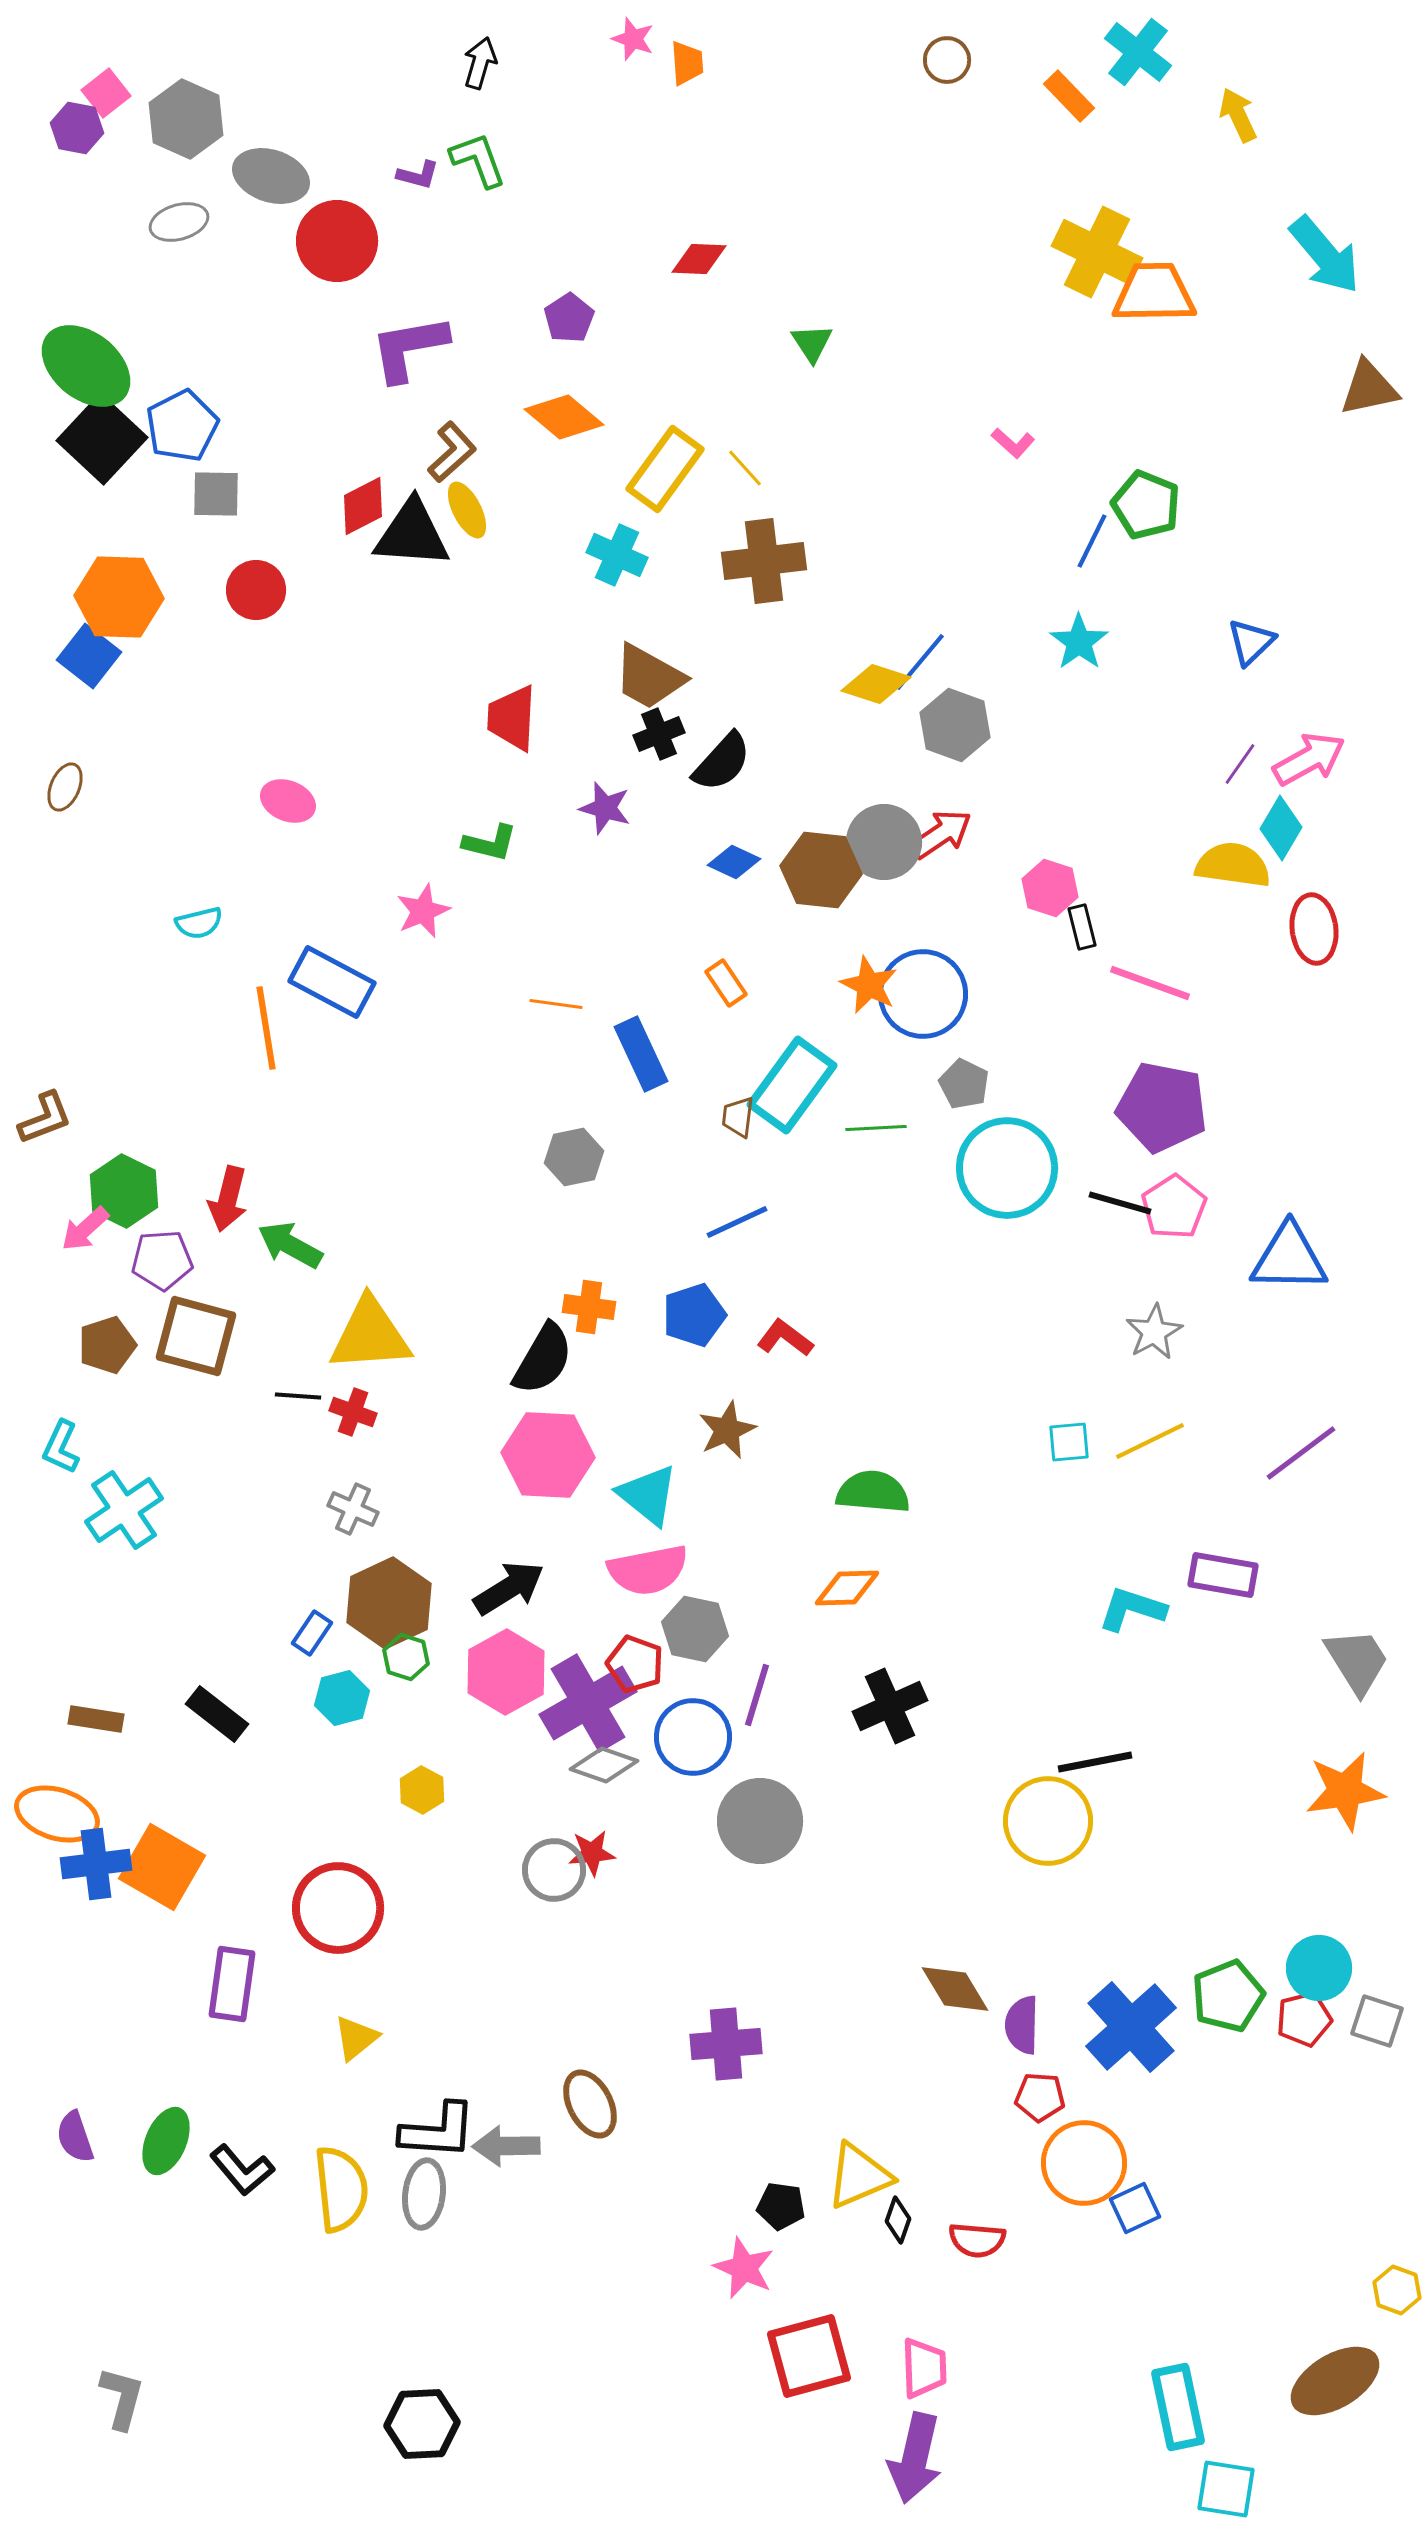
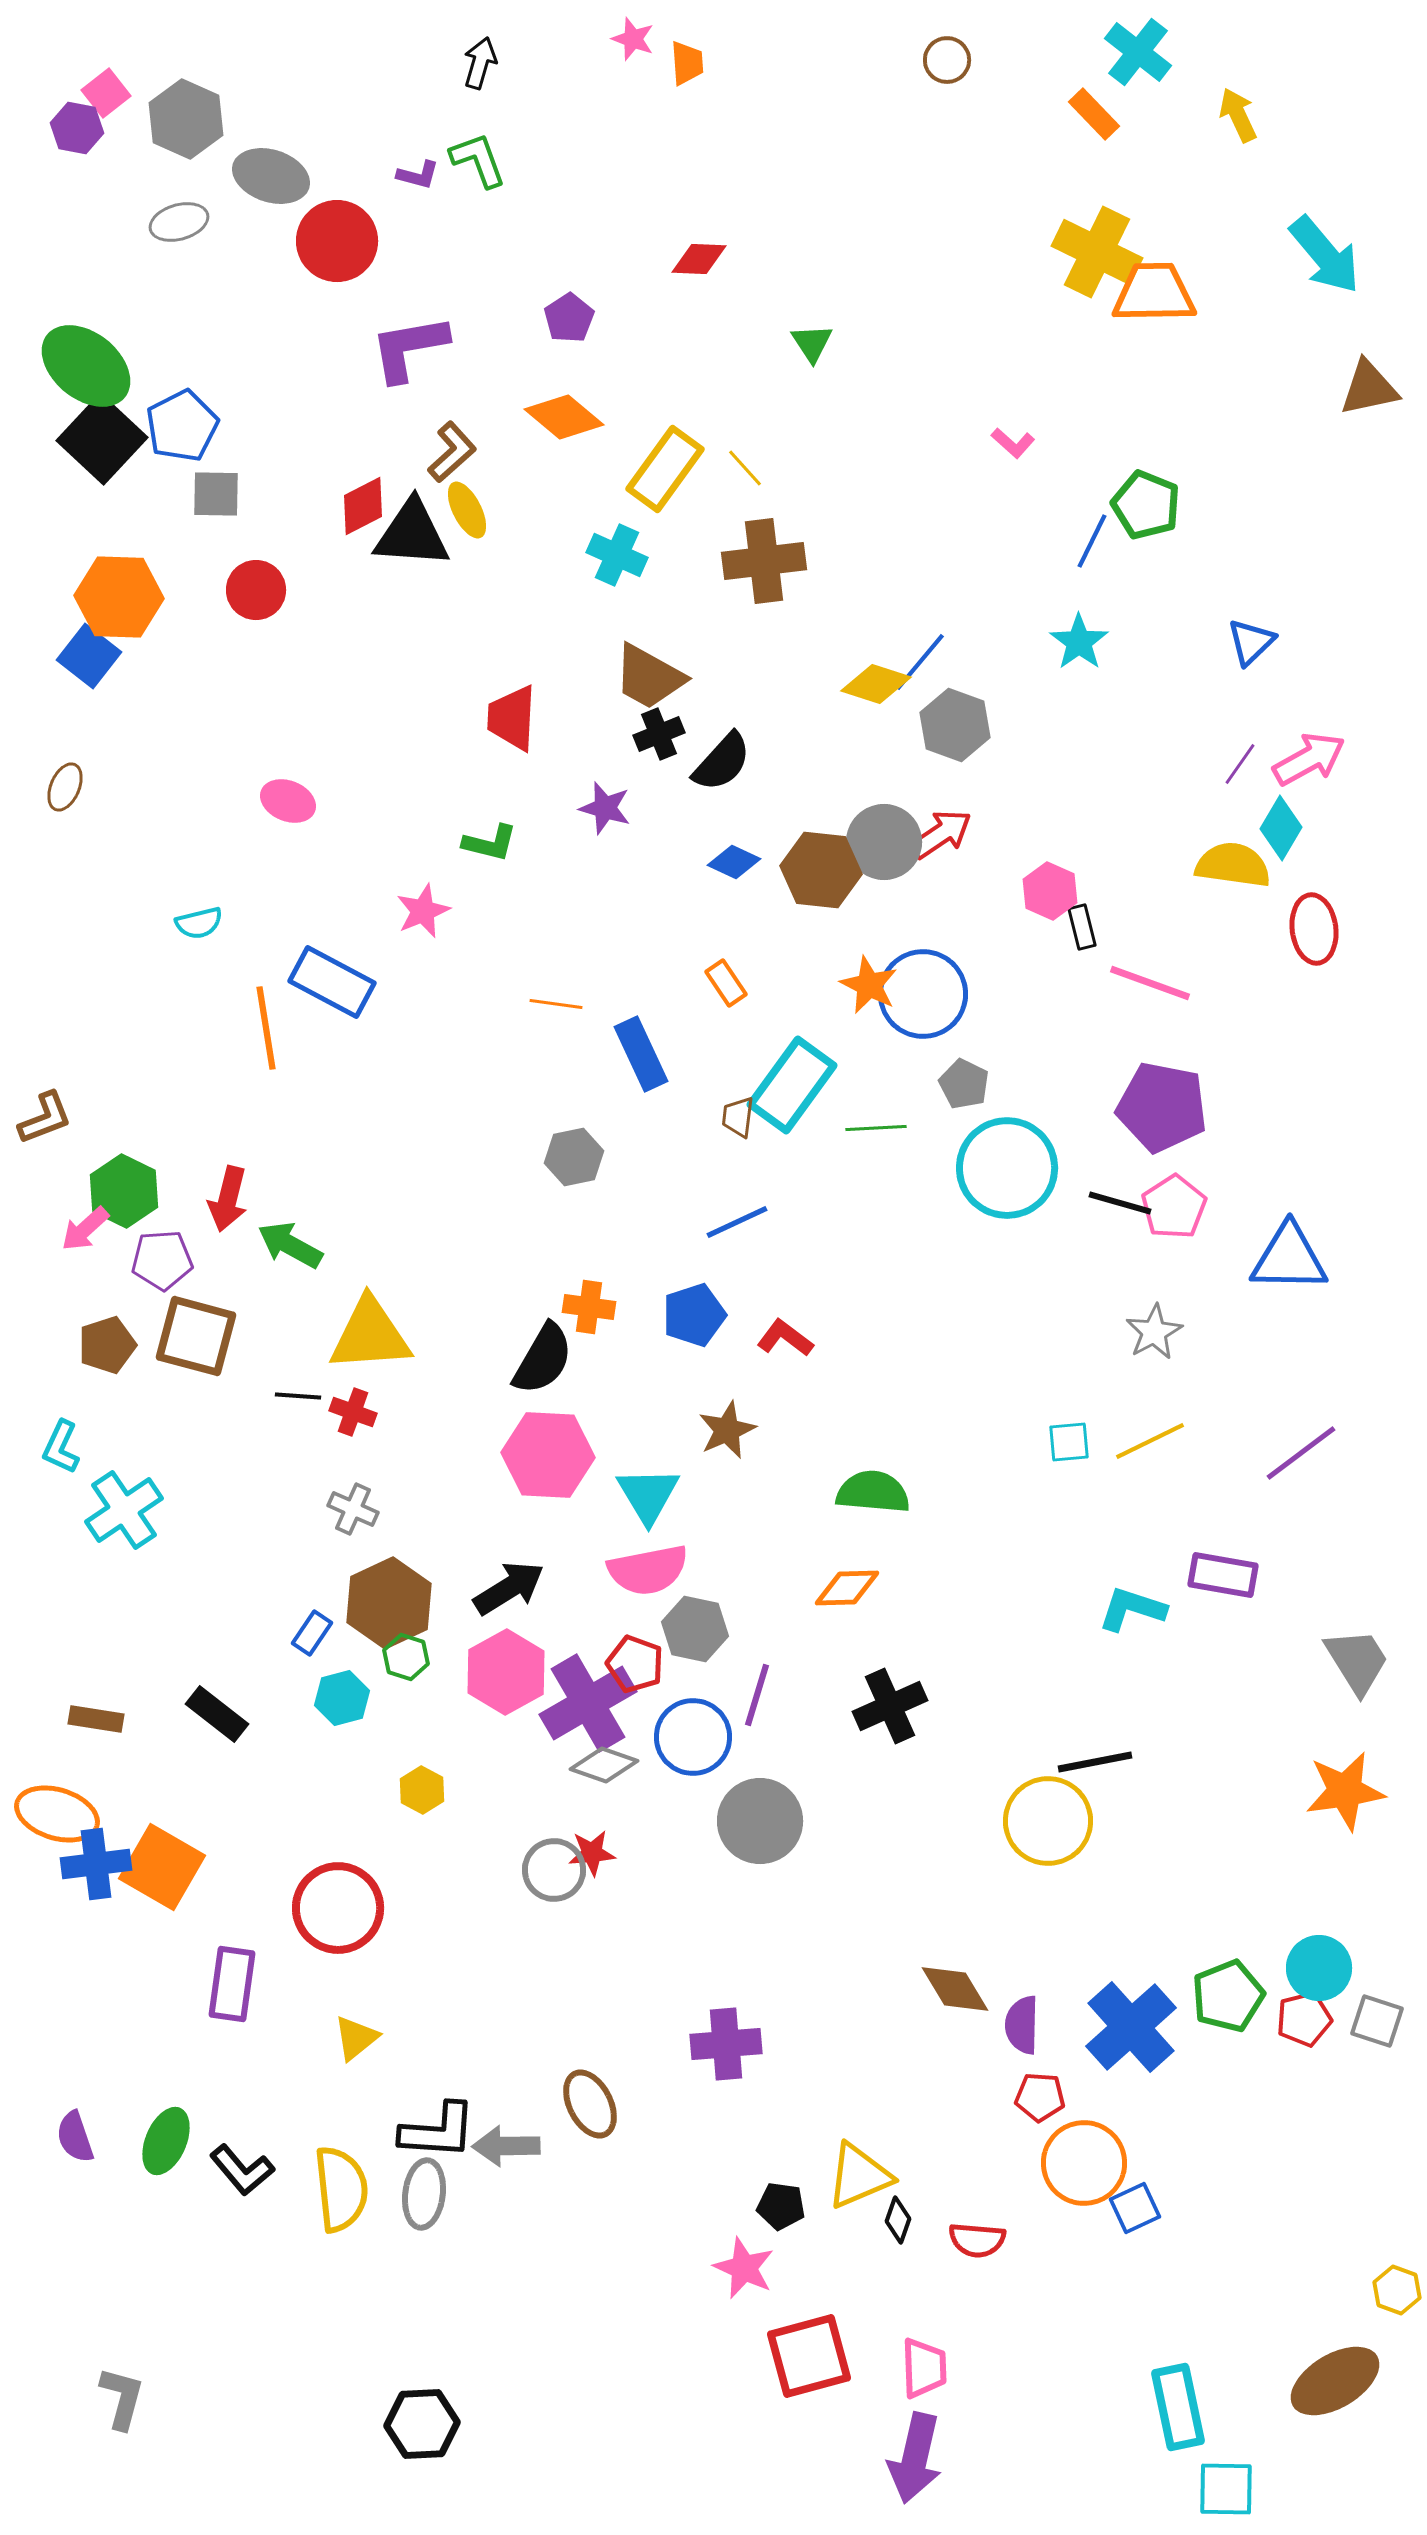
orange rectangle at (1069, 96): moved 25 px right, 18 px down
pink hexagon at (1050, 888): moved 3 px down; rotated 6 degrees clockwise
cyan triangle at (648, 1495): rotated 20 degrees clockwise
cyan square at (1226, 2489): rotated 8 degrees counterclockwise
